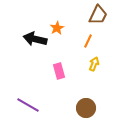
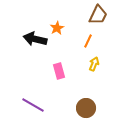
purple line: moved 5 px right
